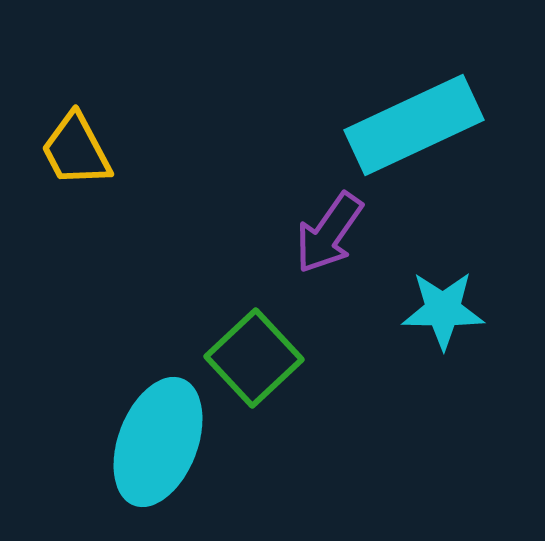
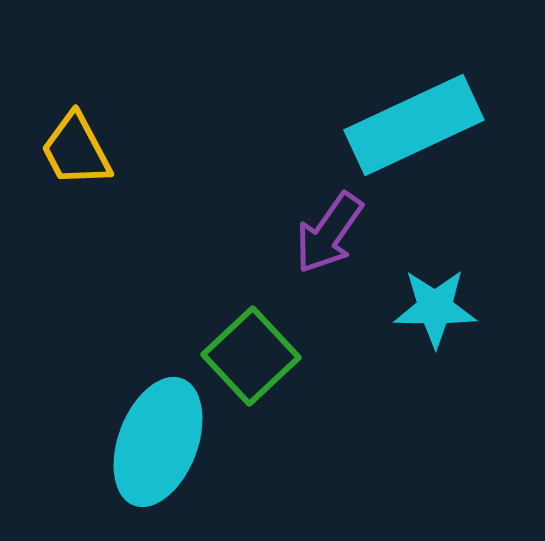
cyan star: moved 8 px left, 2 px up
green square: moved 3 px left, 2 px up
